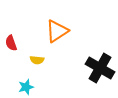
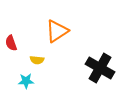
cyan star: moved 6 px up; rotated 14 degrees clockwise
